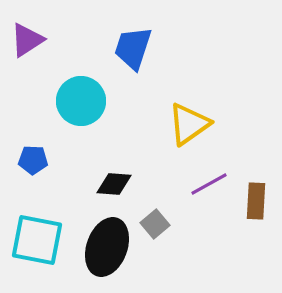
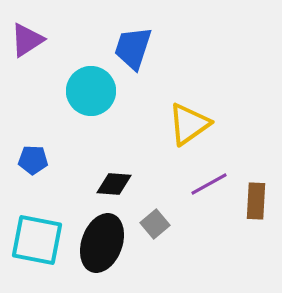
cyan circle: moved 10 px right, 10 px up
black ellipse: moved 5 px left, 4 px up
